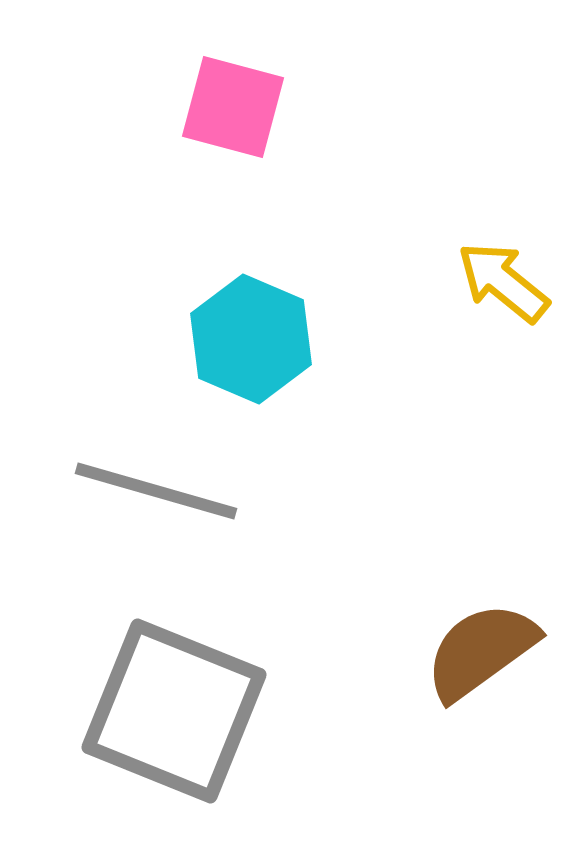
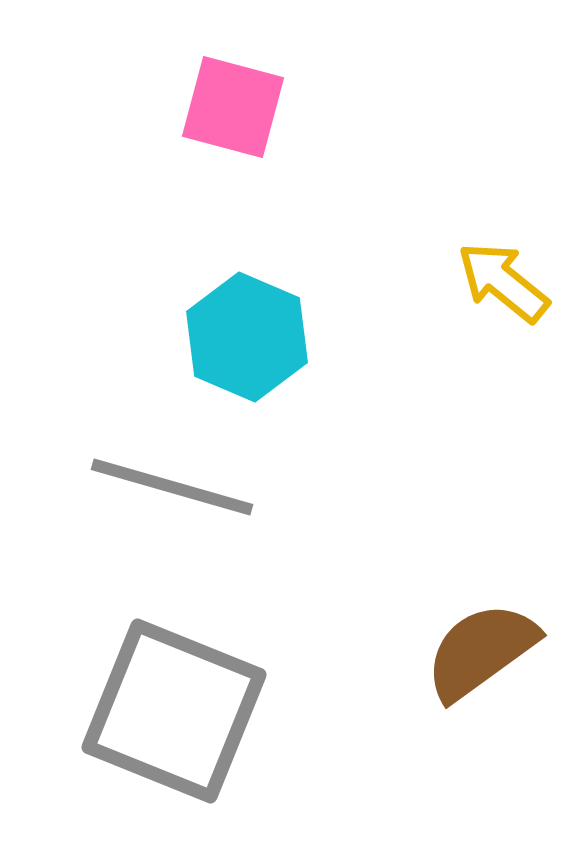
cyan hexagon: moved 4 px left, 2 px up
gray line: moved 16 px right, 4 px up
